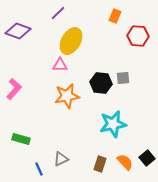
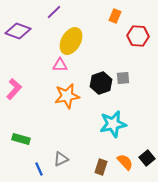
purple line: moved 4 px left, 1 px up
black hexagon: rotated 25 degrees counterclockwise
brown rectangle: moved 1 px right, 3 px down
